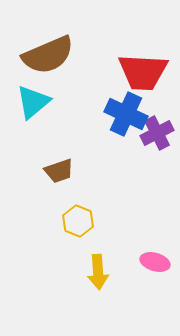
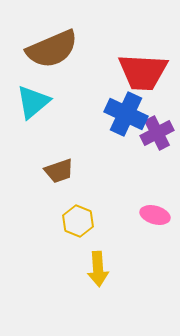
brown semicircle: moved 4 px right, 6 px up
pink ellipse: moved 47 px up
yellow arrow: moved 3 px up
